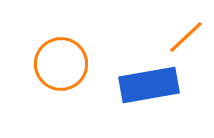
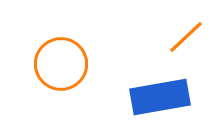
blue rectangle: moved 11 px right, 12 px down
